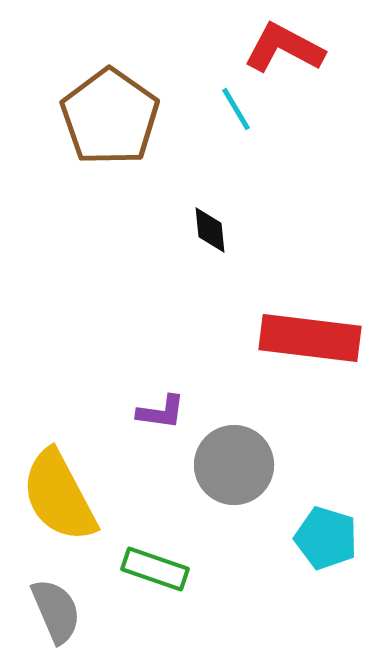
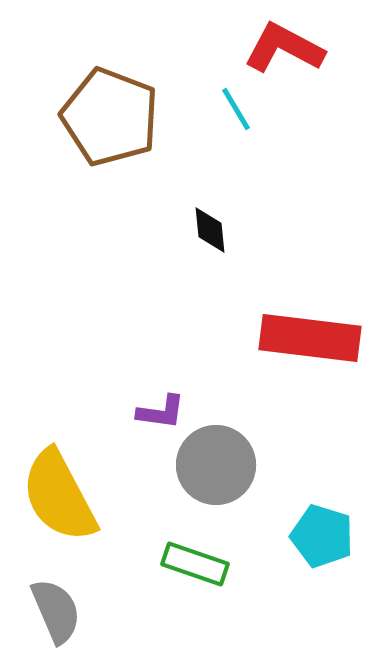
brown pentagon: rotated 14 degrees counterclockwise
gray circle: moved 18 px left
cyan pentagon: moved 4 px left, 2 px up
green rectangle: moved 40 px right, 5 px up
